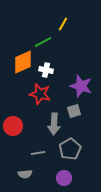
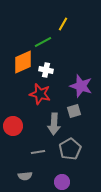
gray line: moved 1 px up
gray semicircle: moved 2 px down
purple circle: moved 2 px left, 4 px down
